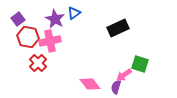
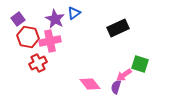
red cross: rotated 18 degrees clockwise
